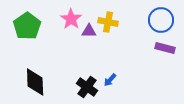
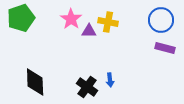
green pentagon: moved 6 px left, 8 px up; rotated 16 degrees clockwise
blue arrow: rotated 48 degrees counterclockwise
